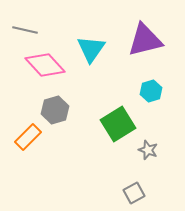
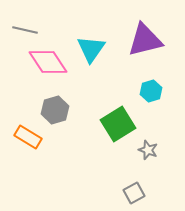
pink diamond: moved 3 px right, 3 px up; rotated 9 degrees clockwise
orange rectangle: rotated 76 degrees clockwise
